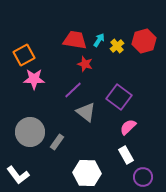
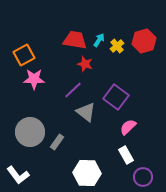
purple square: moved 3 px left
